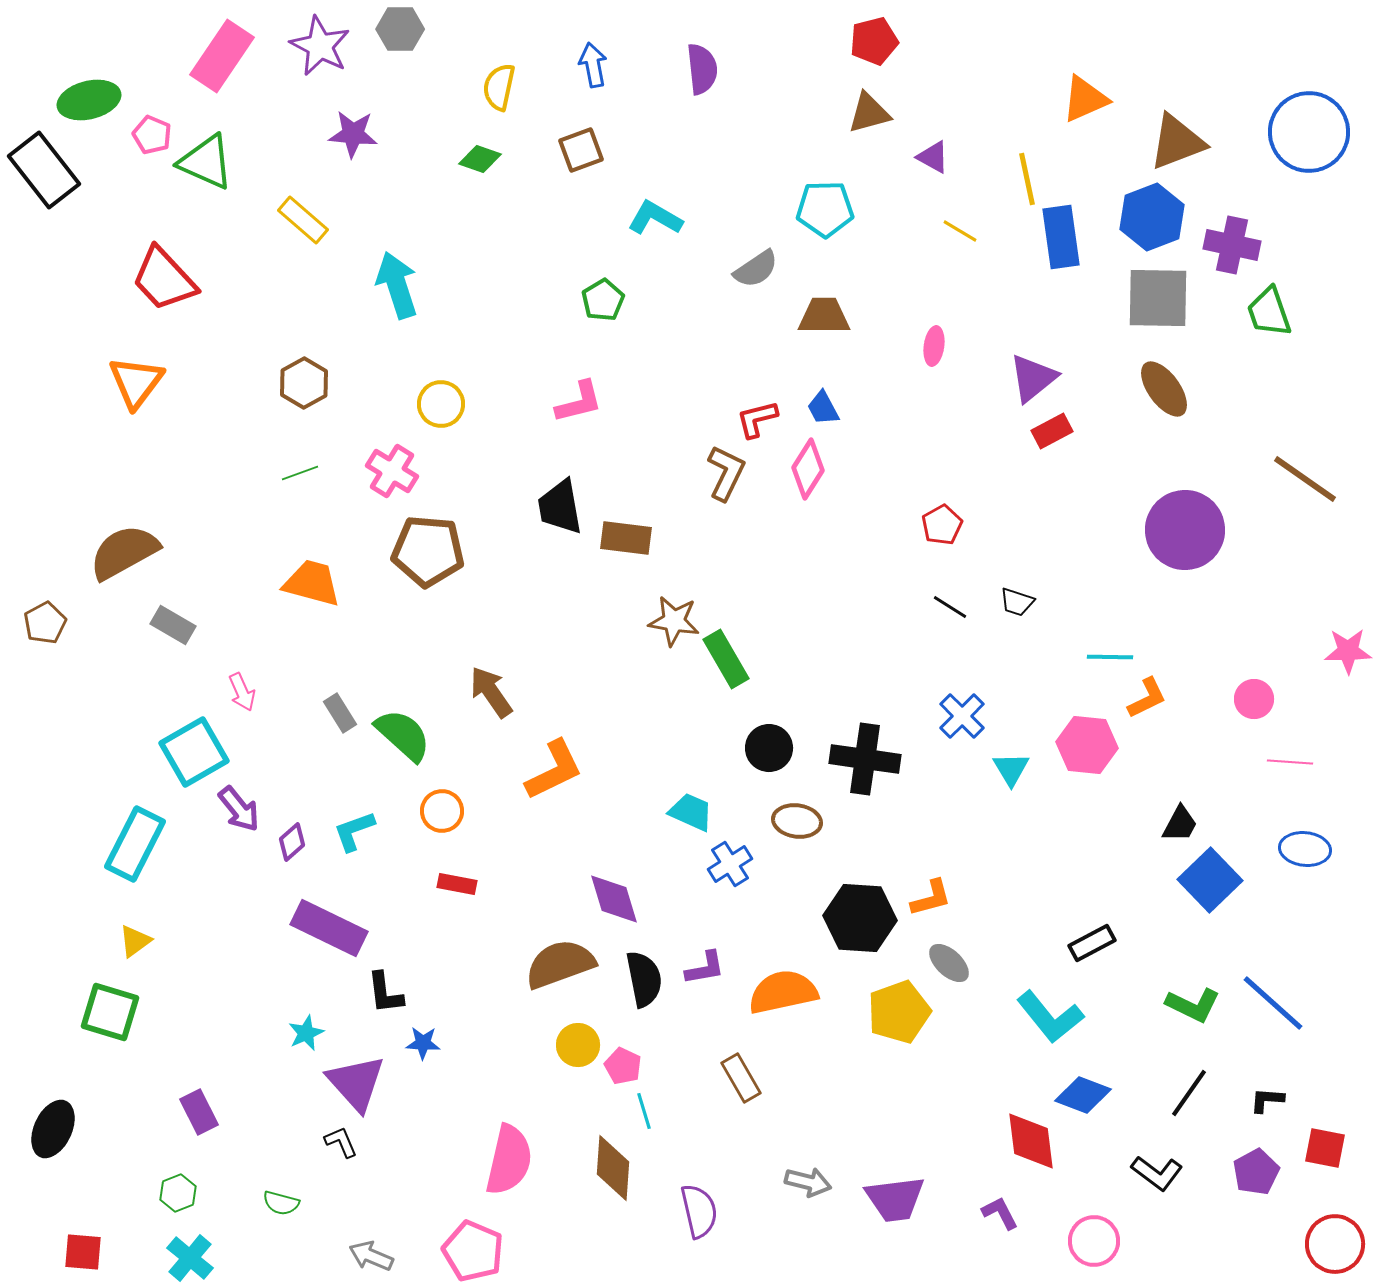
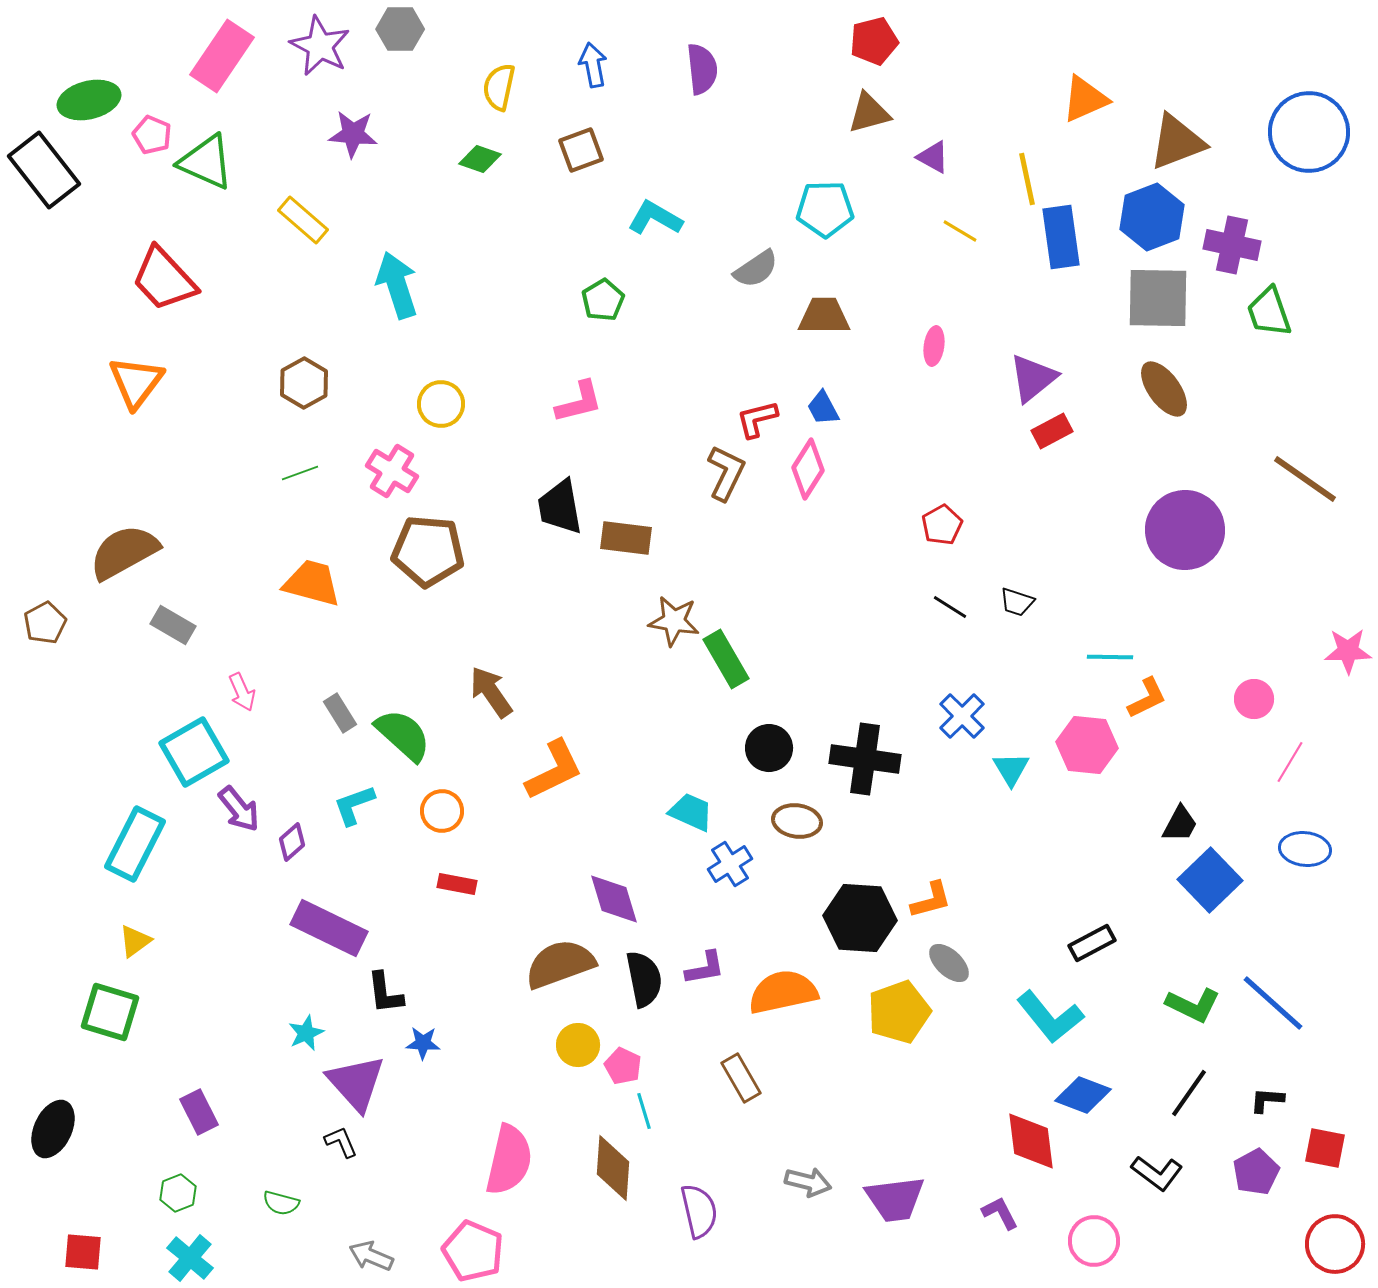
pink line at (1290, 762): rotated 63 degrees counterclockwise
cyan L-shape at (354, 831): moved 26 px up
orange L-shape at (931, 898): moved 2 px down
